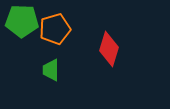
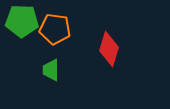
orange pentagon: rotated 24 degrees clockwise
